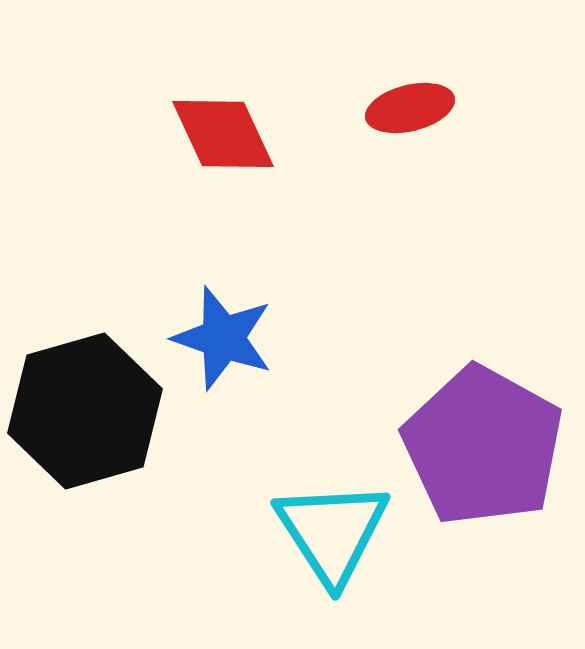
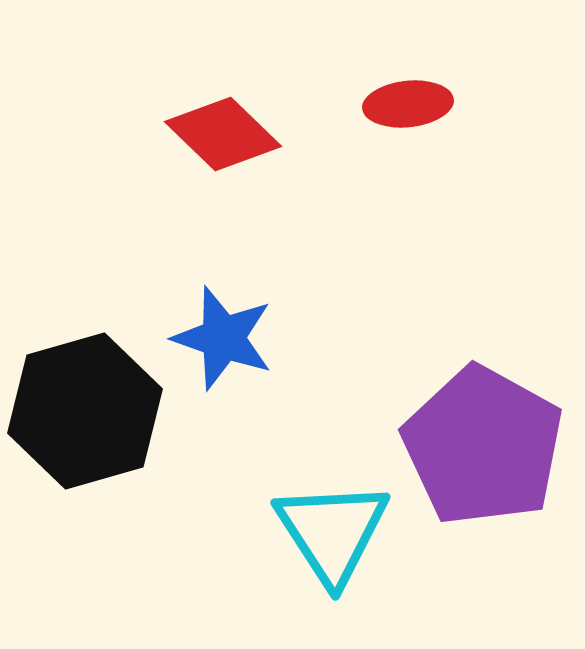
red ellipse: moved 2 px left, 4 px up; rotated 8 degrees clockwise
red diamond: rotated 21 degrees counterclockwise
